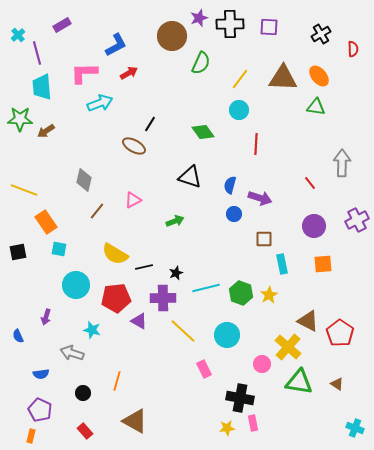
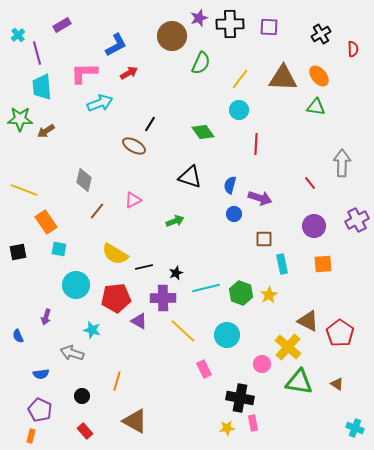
black circle at (83, 393): moved 1 px left, 3 px down
